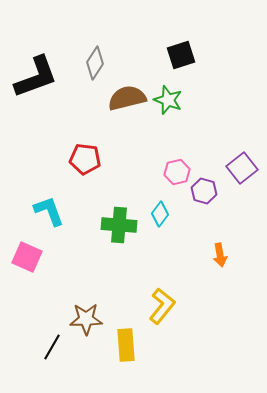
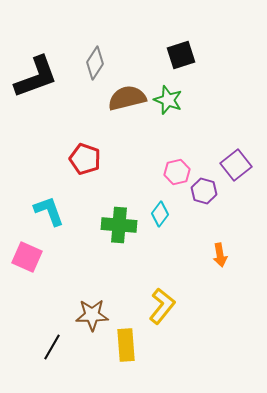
red pentagon: rotated 12 degrees clockwise
purple square: moved 6 px left, 3 px up
brown star: moved 6 px right, 4 px up
